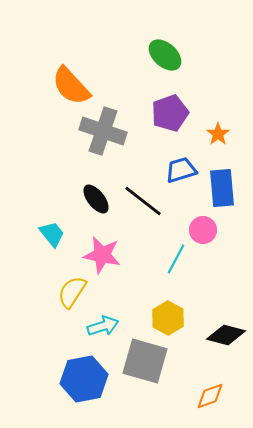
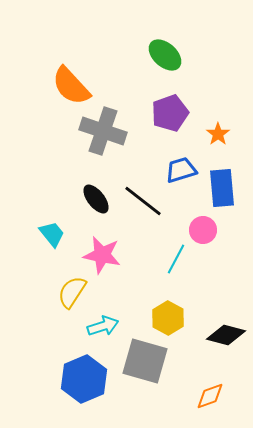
blue hexagon: rotated 12 degrees counterclockwise
